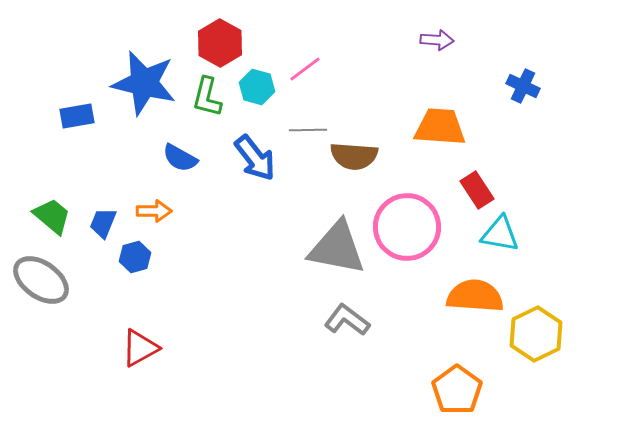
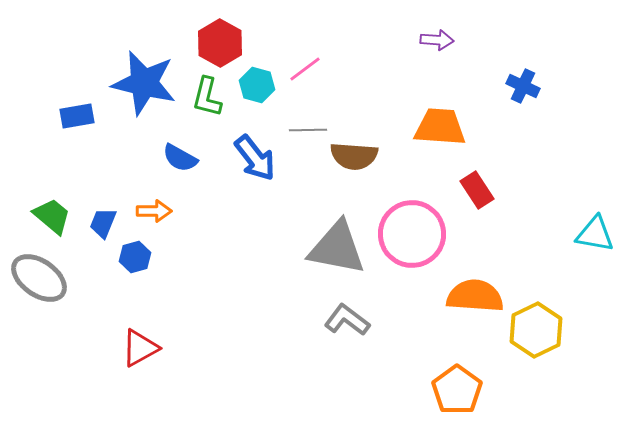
cyan hexagon: moved 2 px up
pink circle: moved 5 px right, 7 px down
cyan triangle: moved 95 px right
gray ellipse: moved 2 px left, 2 px up
yellow hexagon: moved 4 px up
